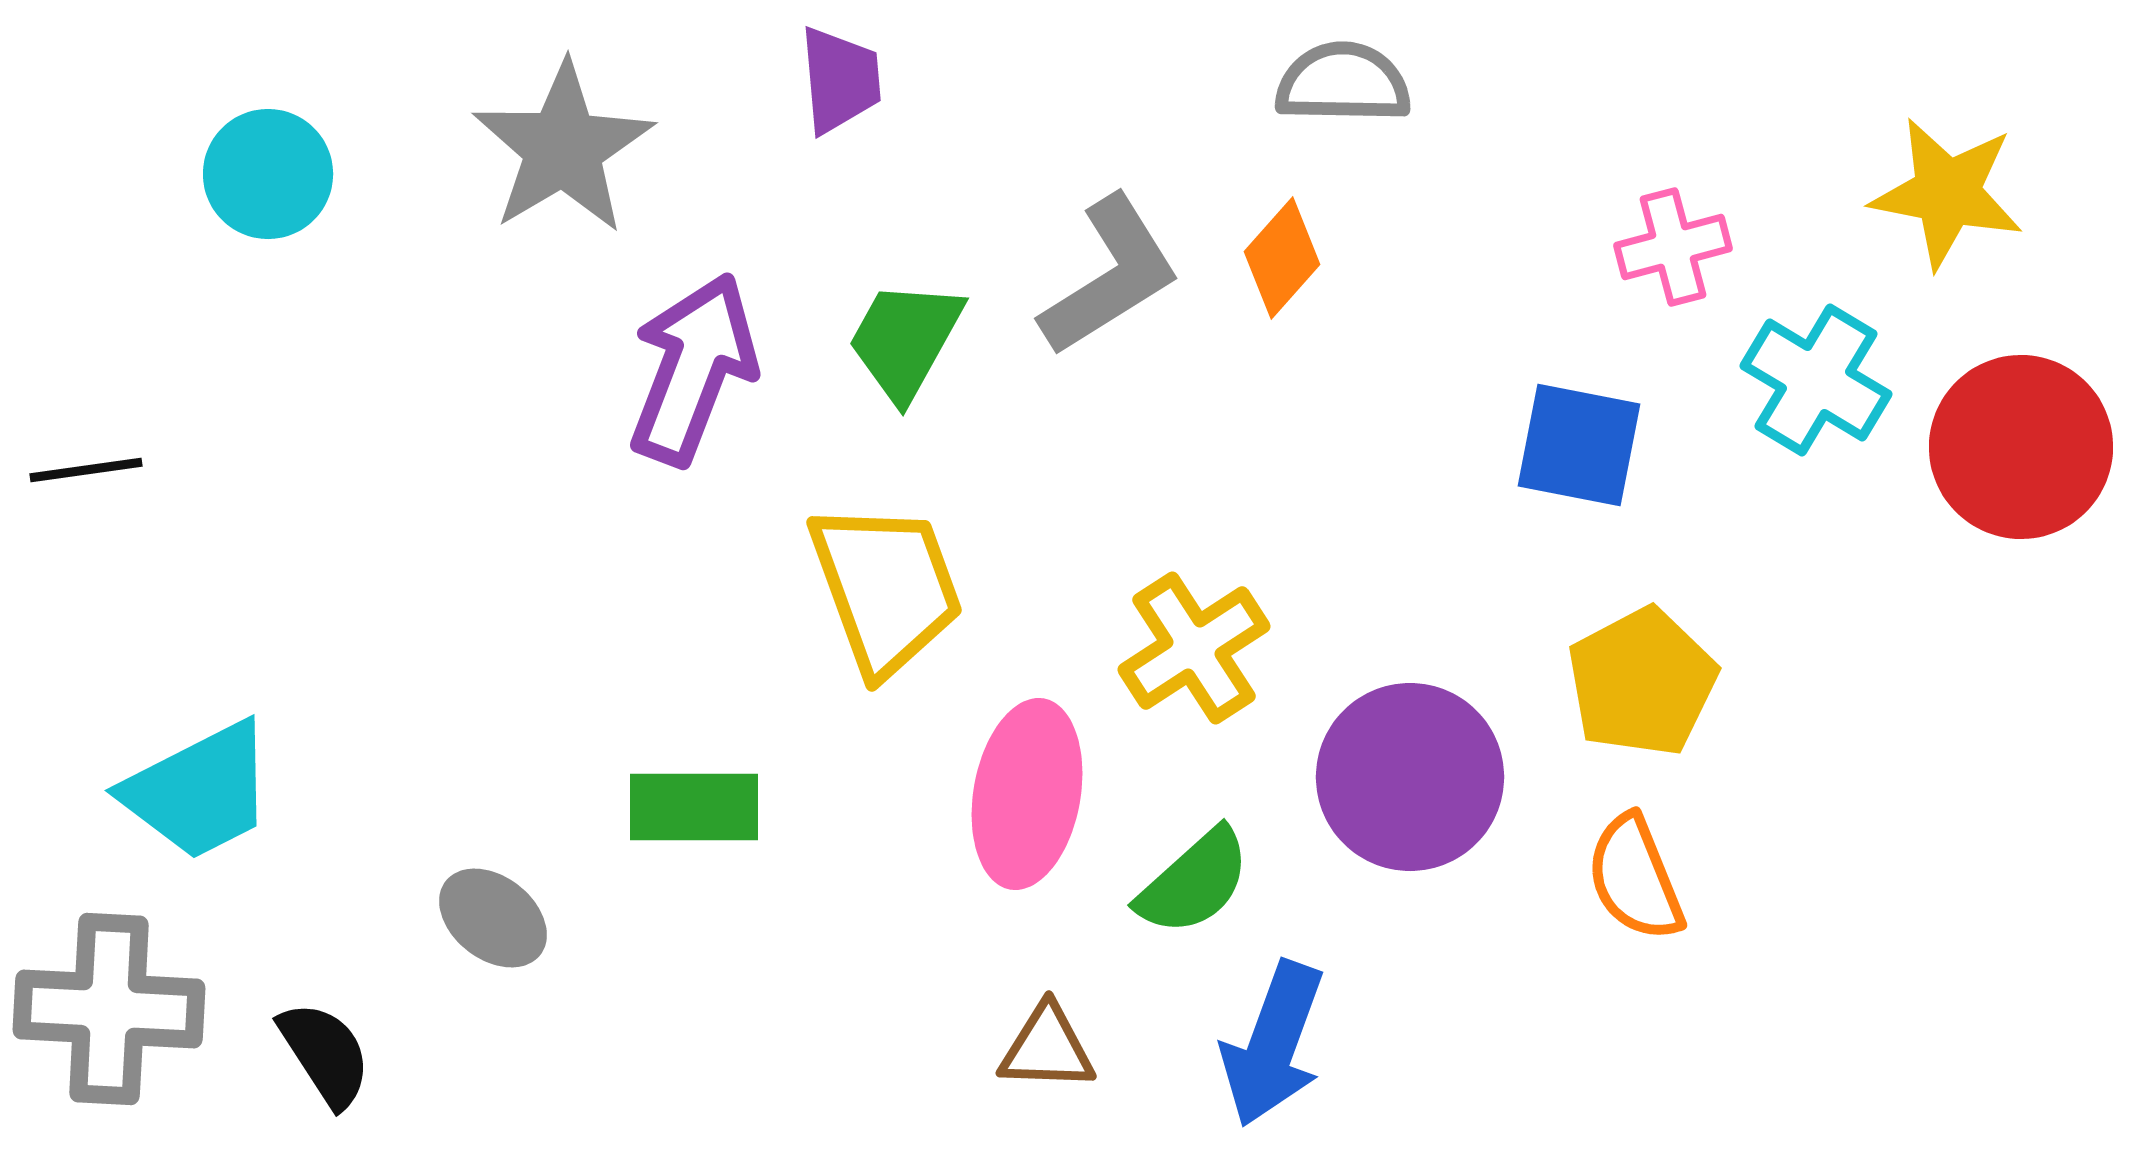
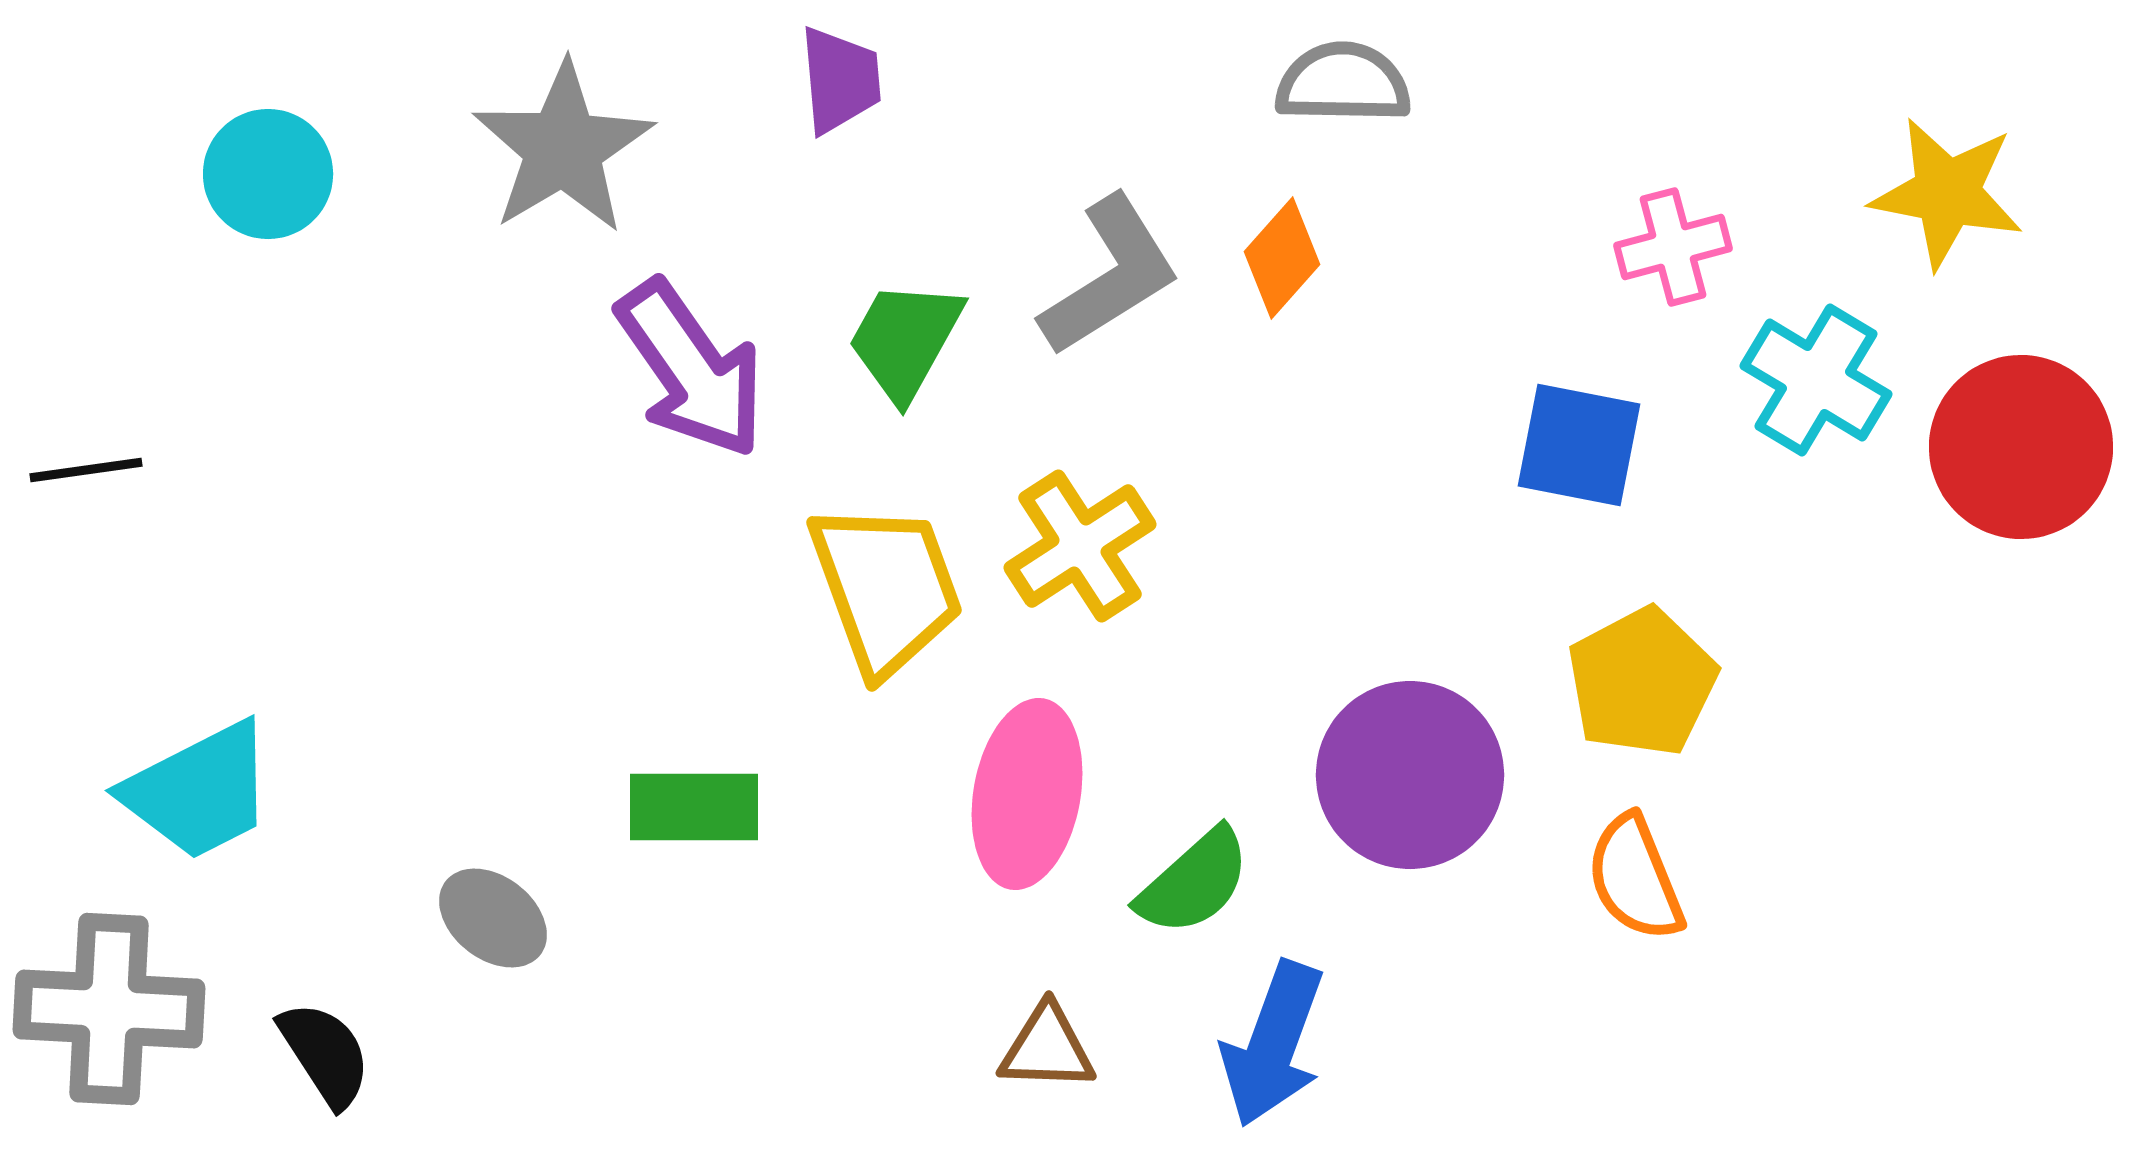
purple arrow: moved 2 px left; rotated 124 degrees clockwise
yellow cross: moved 114 px left, 102 px up
purple circle: moved 2 px up
